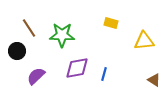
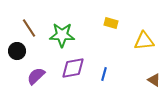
purple diamond: moved 4 px left
